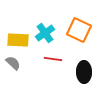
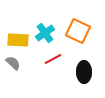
orange square: moved 1 px left, 1 px down
red line: rotated 36 degrees counterclockwise
